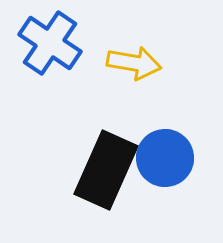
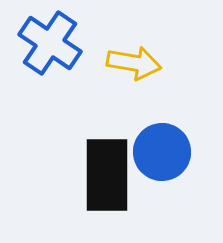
blue circle: moved 3 px left, 6 px up
black rectangle: moved 1 px right, 5 px down; rotated 24 degrees counterclockwise
